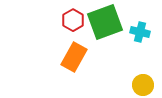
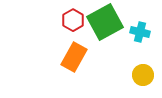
green square: rotated 9 degrees counterclockwise
yellow circle: moved 10 px up
